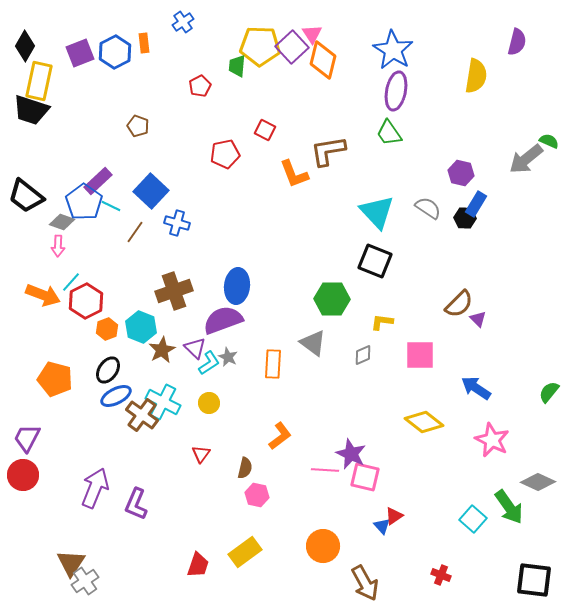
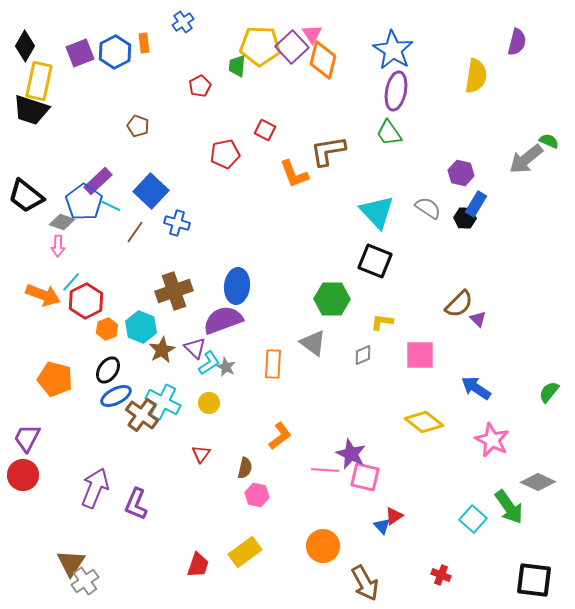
gray star at (228, 357): moved 2 px left, 10 px down
